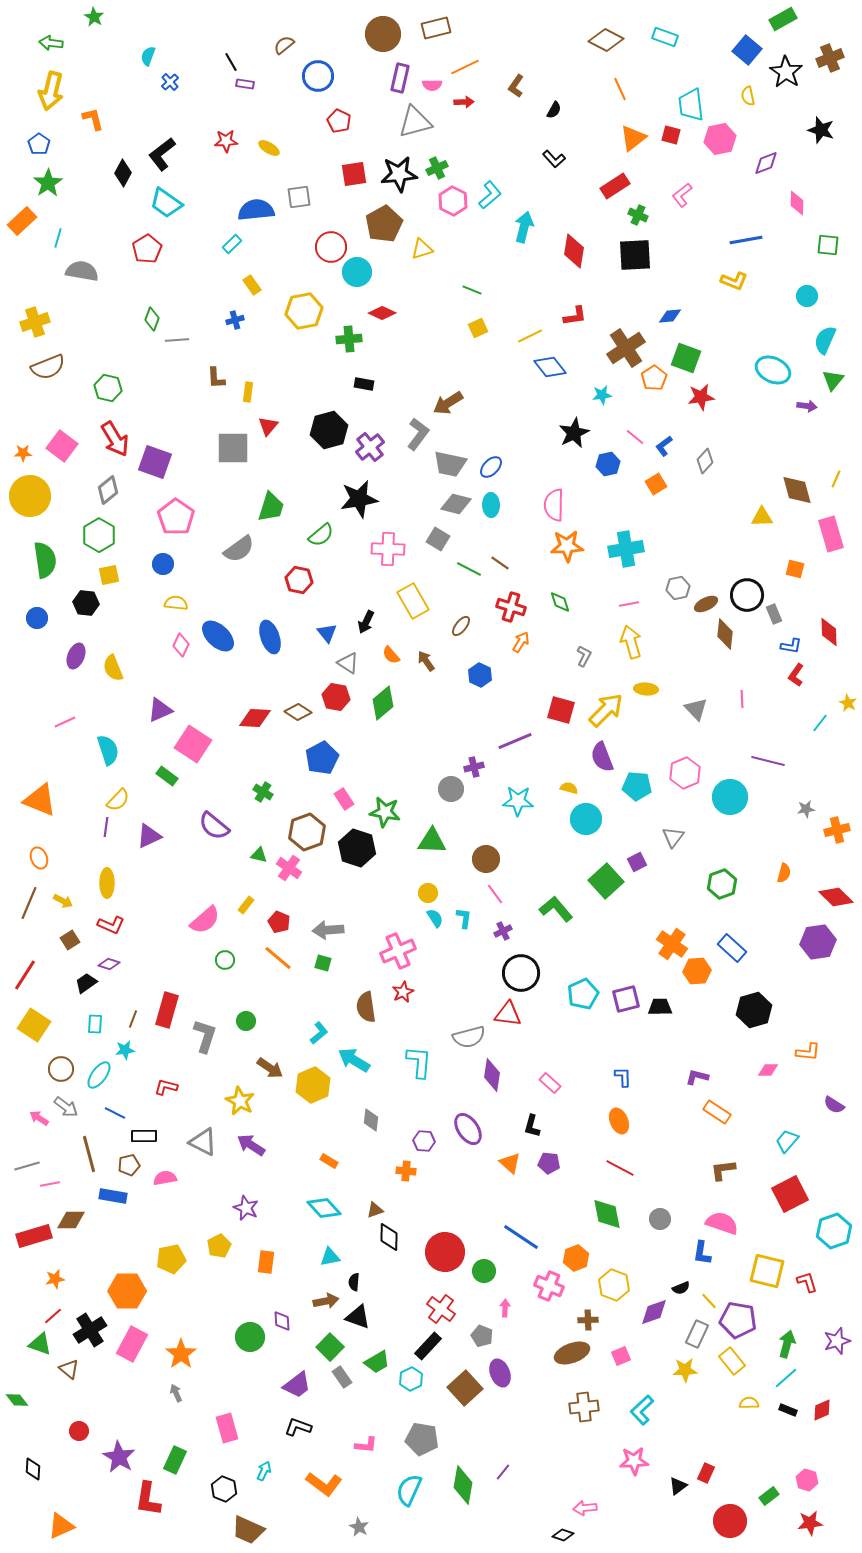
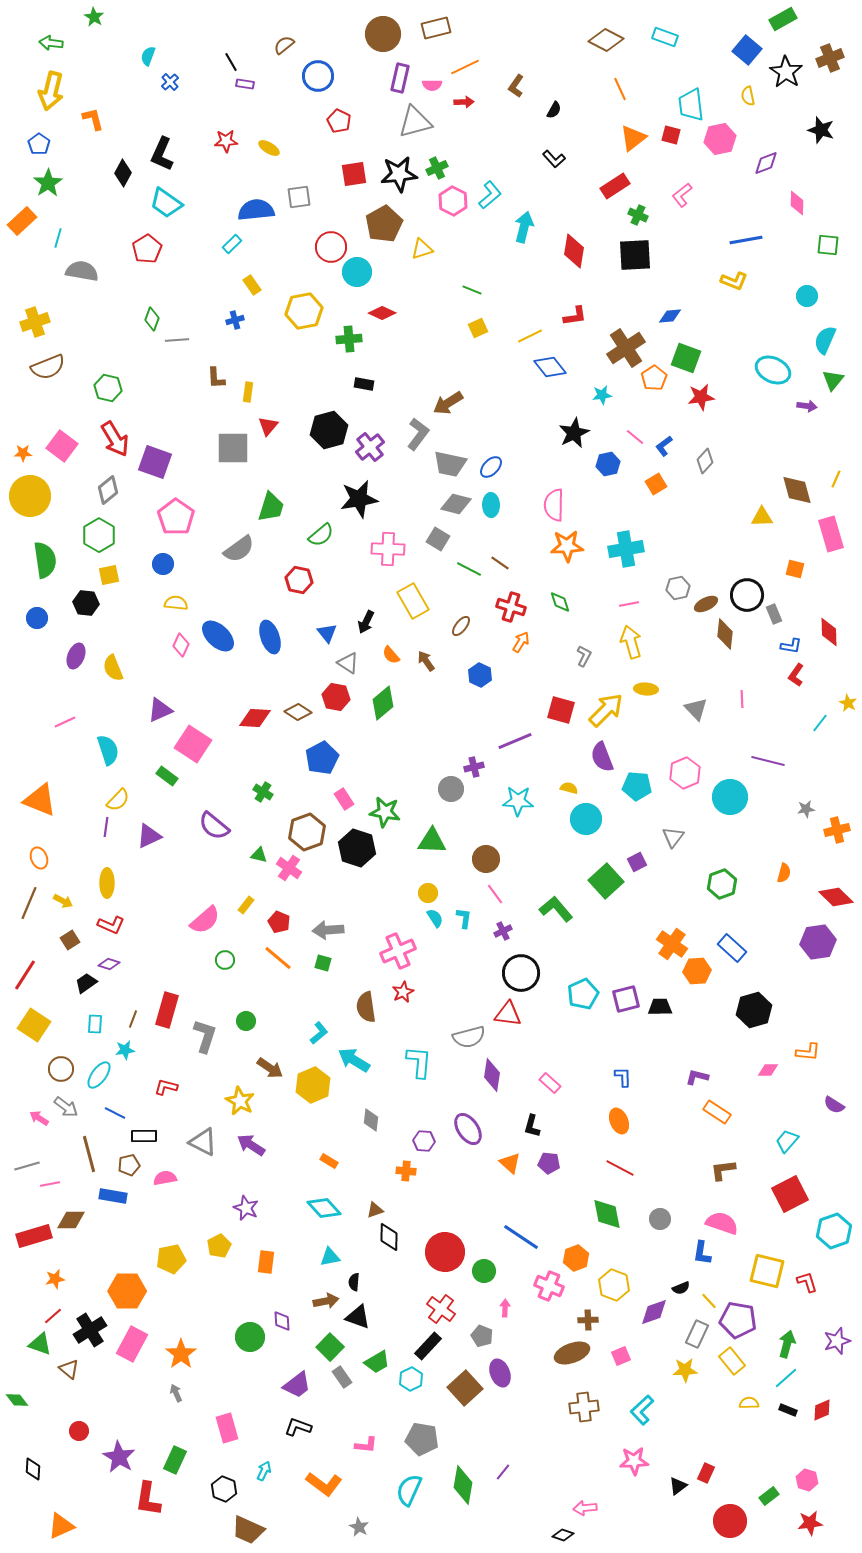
black L-shape at (162, 154): rotated 28 degrees counterclockwise
